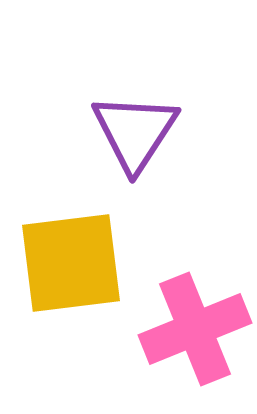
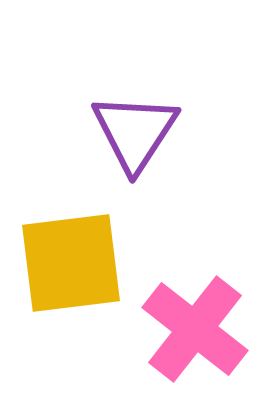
pink cross: rotated 30 degrees counterclockwise
